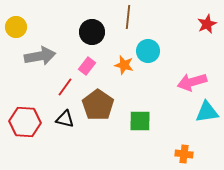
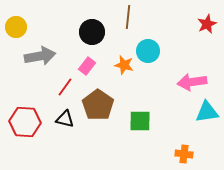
pink arrow: rotated 8 degrees clockwise
